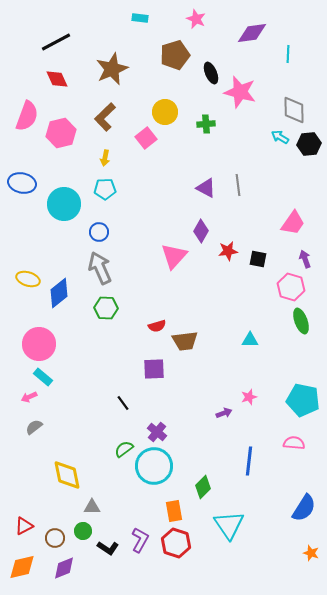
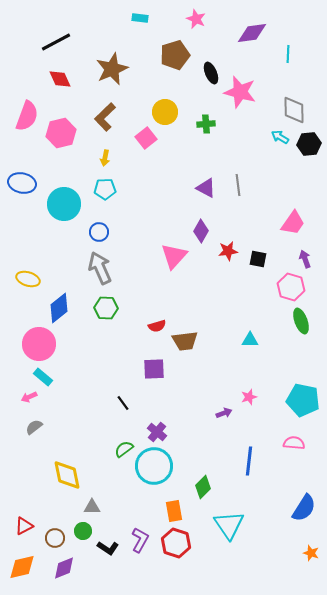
red diamond at (57, 79): moved 3 px right
blue diamond at (59, 293): moved 15 px down
